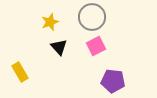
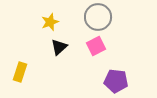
gray circle: moved 6 px right
black triangle: rotated 30 degrees clockwise
yellow rectangle: rotated 48 degrees clockwise
purple pentagon: moved 3 px right
